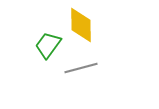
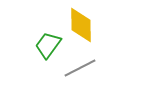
gray line: moved 1 px left; rotated 12 degrees counterclockwise
